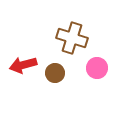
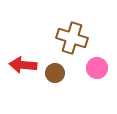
red arrow: rotated 20 degrees clockwise
